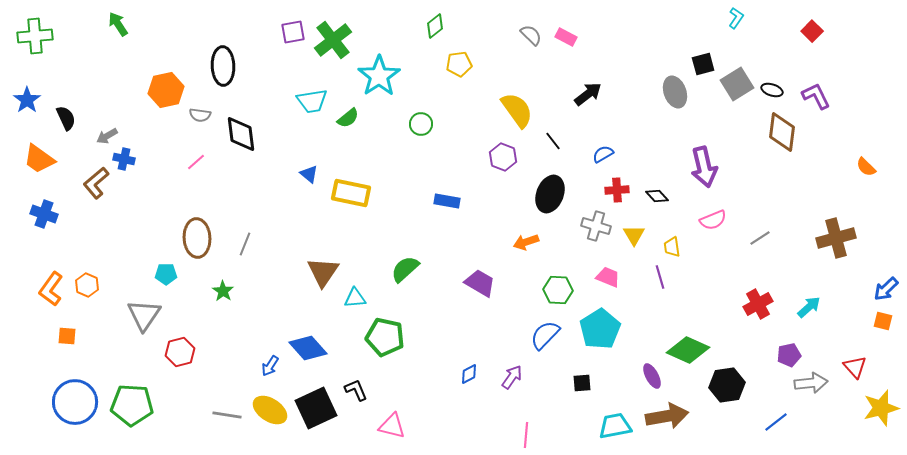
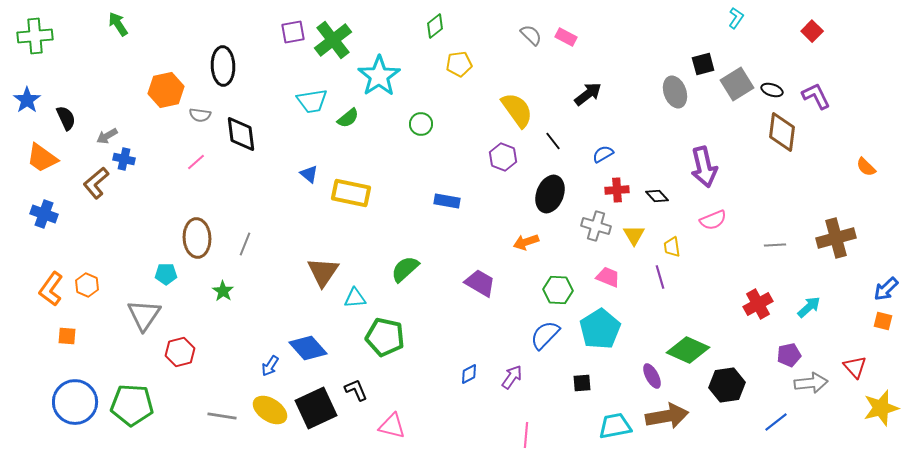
orange trapezoid at (39, 159): moved 3 px right, 1 px up
gray line at (760, 238): moved 15 px right, 7 px down; rotated 30 degrees clockwise
gray line at (227, 415): moved 5 px left, 1 px down
